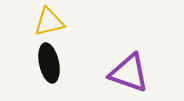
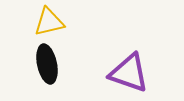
black ellipse: moved 2 px left, 1 px down
